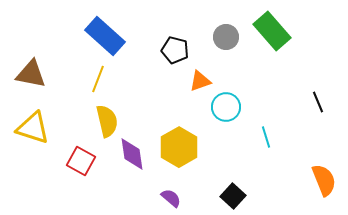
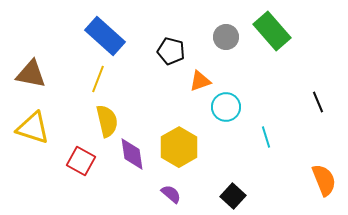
black pentagon: moved 4 px left, 1 px down
purple semicircle: moved 4 px up
